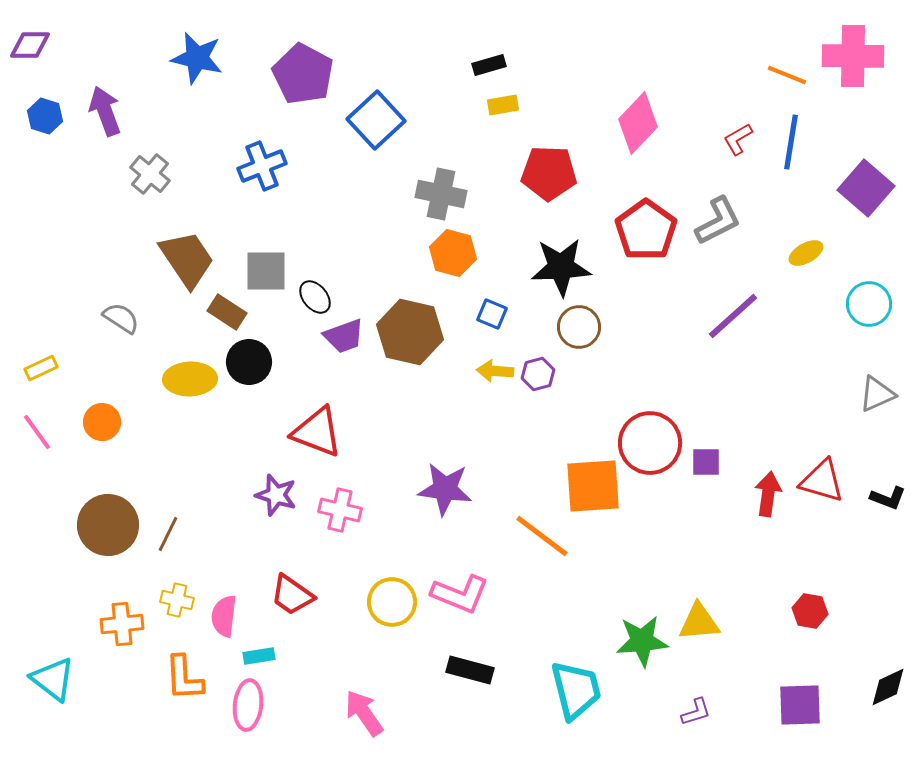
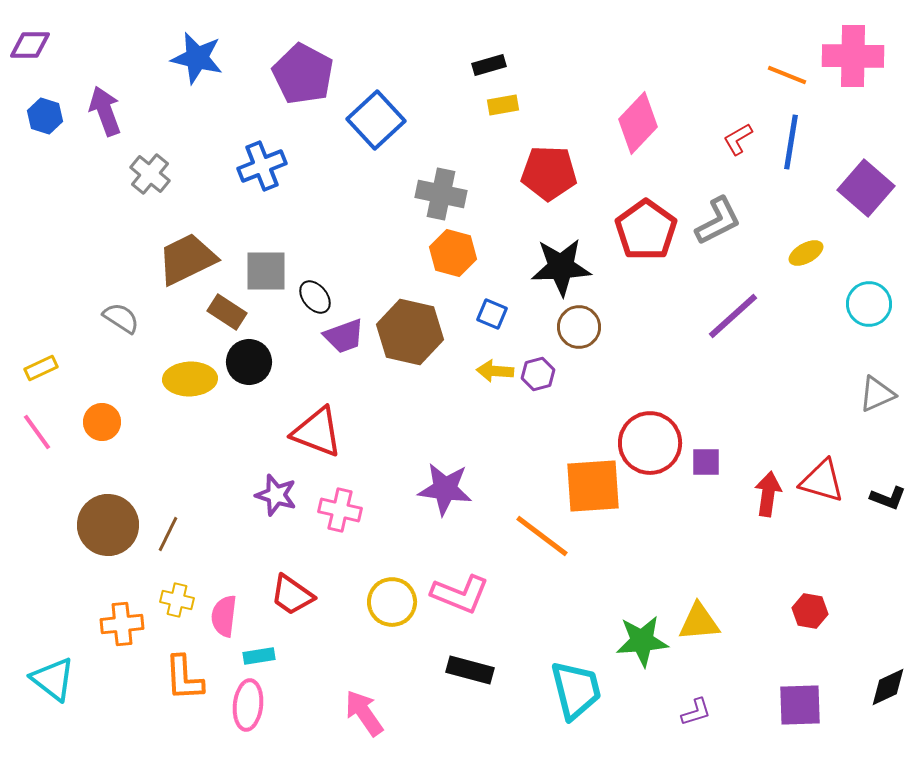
brown trapezoid at (187, 259): rotated 82 degrees counterclockwise
